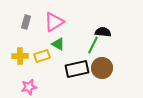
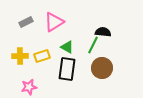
gray rectangle: rotated 48 degrees clockwise
green triangle: moved 9 px right, 3 px down
black rectangle: moved 10 px left; rotated 70 degrees counterclockwise
